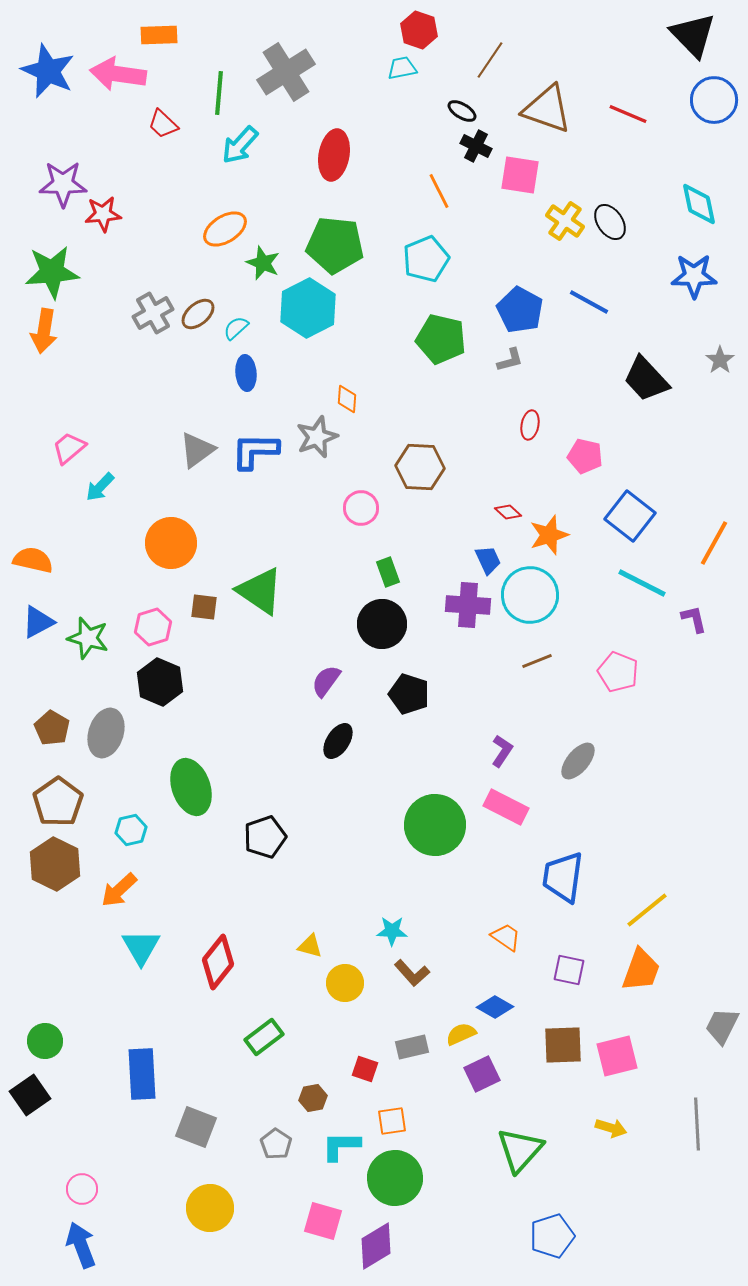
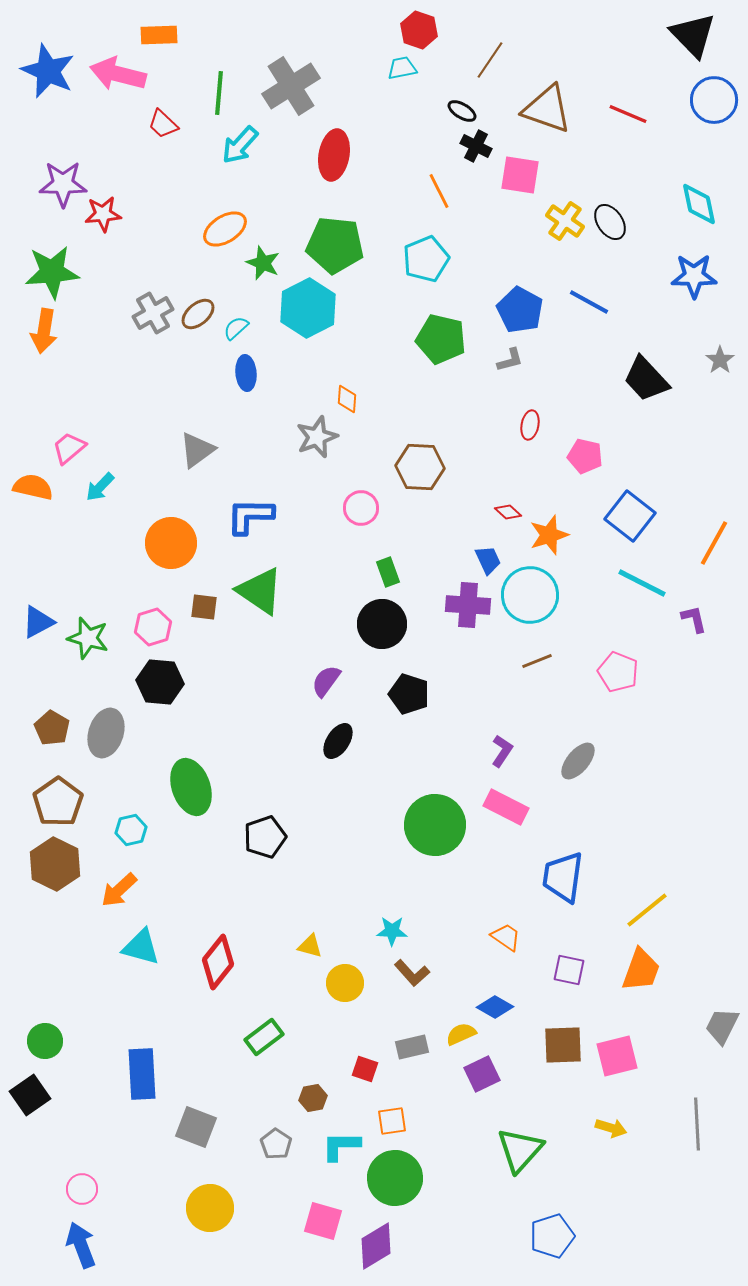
gray cross at (286, 72): moved 5 px right, 14 px down
pink arrow at (118, 74): rotated 6 degrees clockwise
blue L-shape at (255, 451): moved 5 px left, 65 px down
orange semicircle at (33, 560): moved 73 px up
black hexagon at (160, 682): rotated 18 degrees counterclockwise
cyan triangle at (141, 947): rotated 45 degrees counterclockwise
